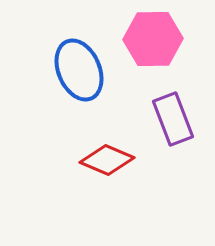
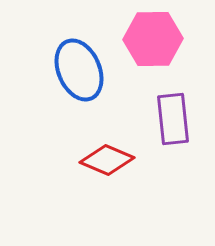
purple rectangle: rotated 15 degrees clockwise
